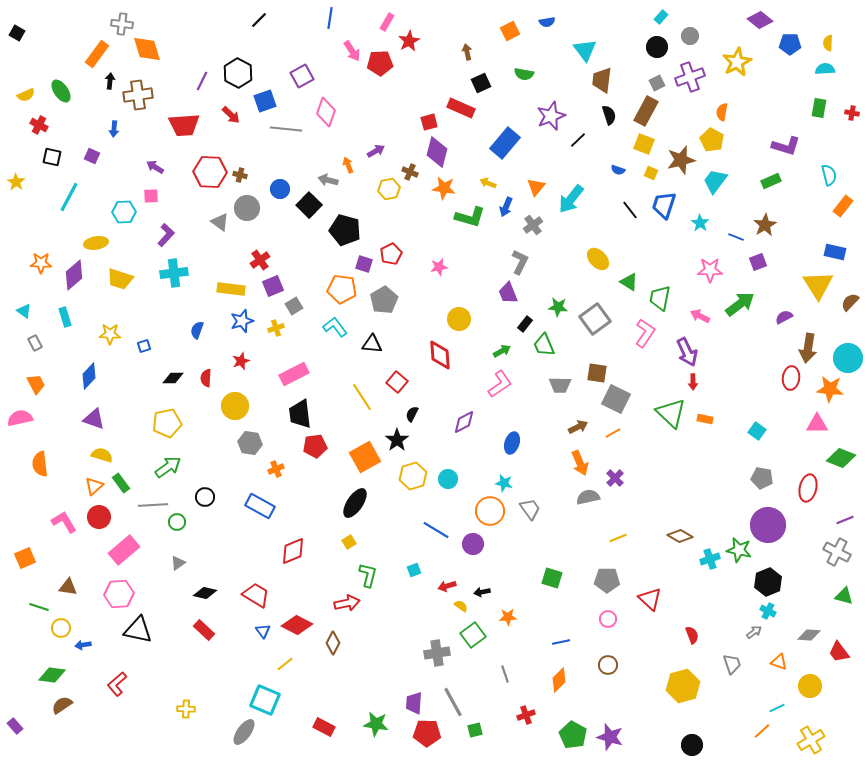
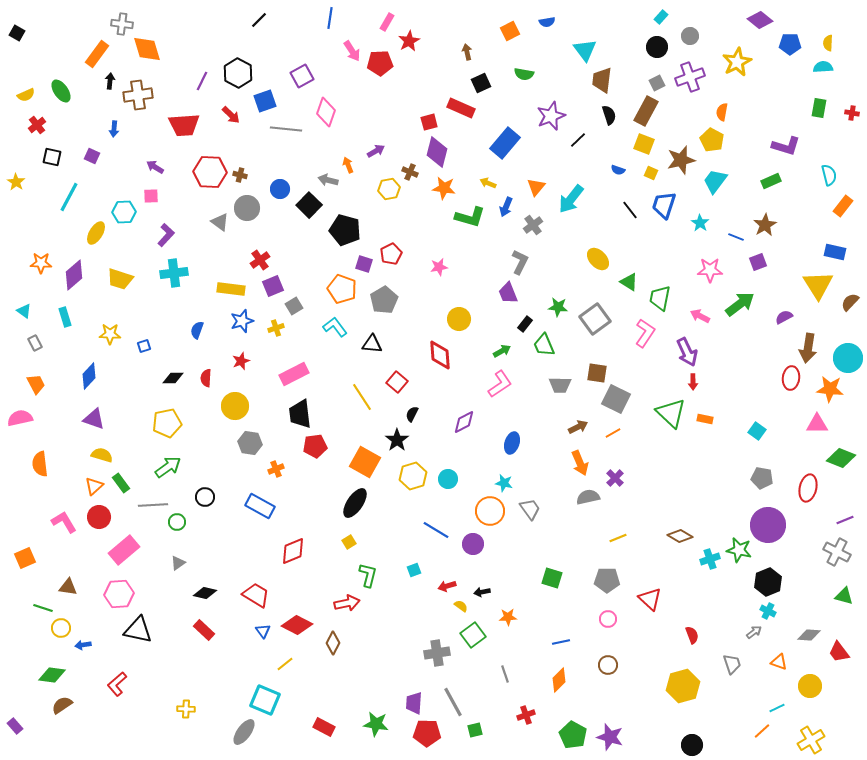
cyan semicircle at (825, 69): moved 2 px left, 2 px up
red cross at (39, 125): moved 2 px left; rotated 24 degrees clockwise
yellow ellipse at (96, 243): moved 10 px up; rotated 50 degrees counterclockwise
orange pentagon at (342, 289): rotated 12 degrees clockwise
orange square at (365, 457): moved 5 px down; rotated 32 degrees counterclockwise
green line at (39, 607): moved 4 px right, 1 px down
